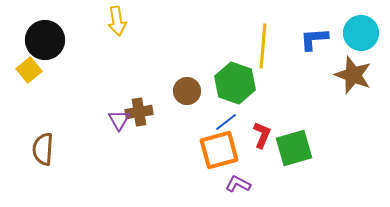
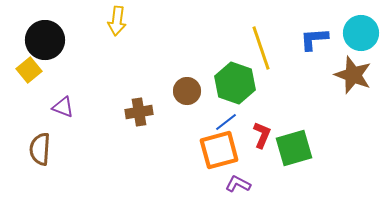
yellow arrow: rotated 16 degrees clockwise
yellow line: moved 2 px left, 2 px down; rotated 24 degrees counterclockwise
purple triangle: moved 56 px left, 13 px up; rotated 40 degrees counterclockwise
brown semicircle: moved 3 px left
